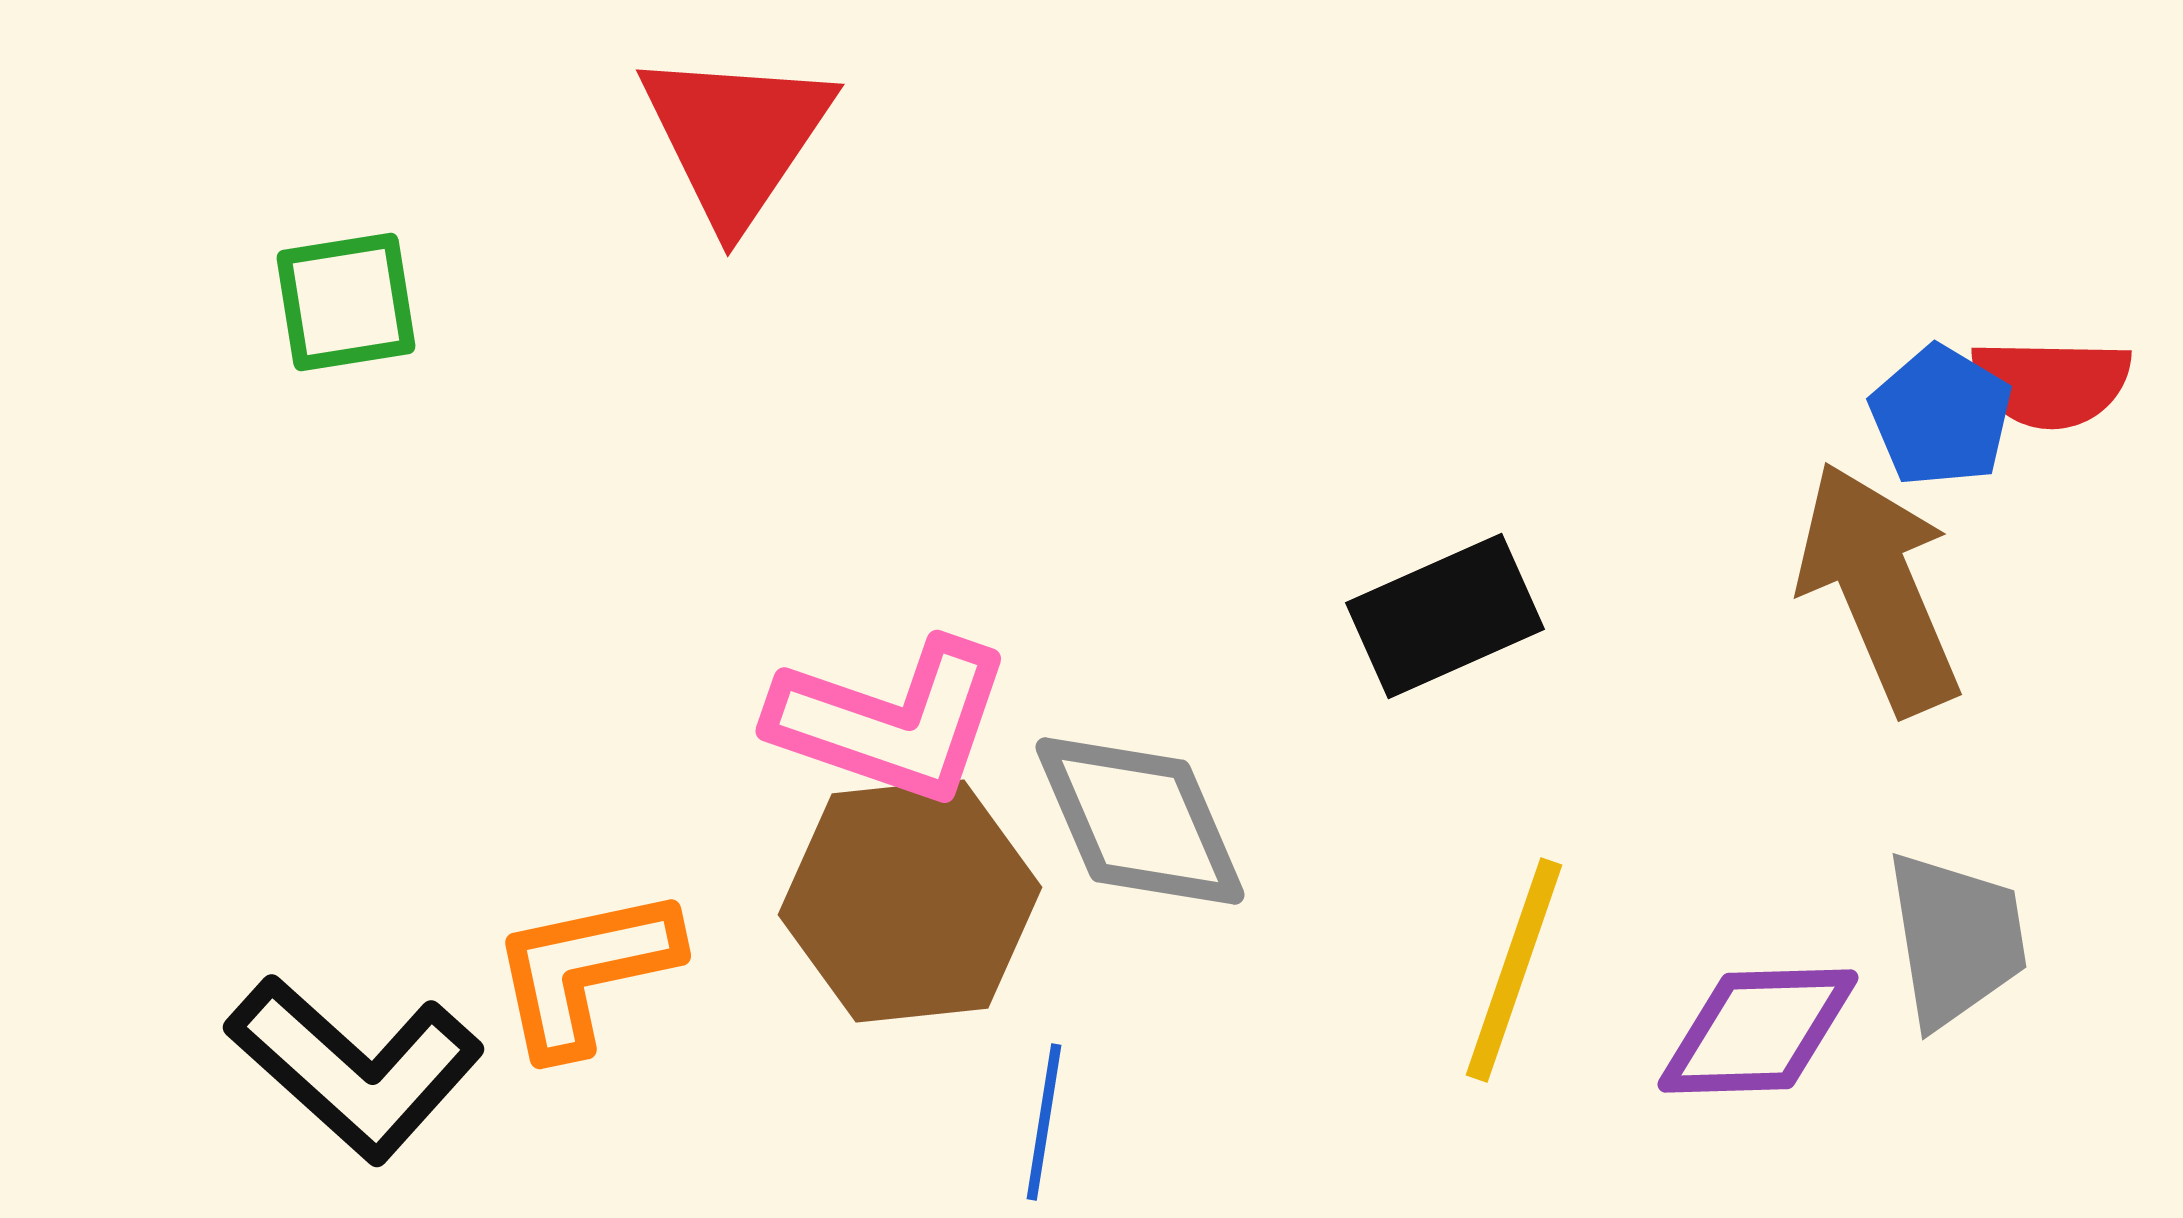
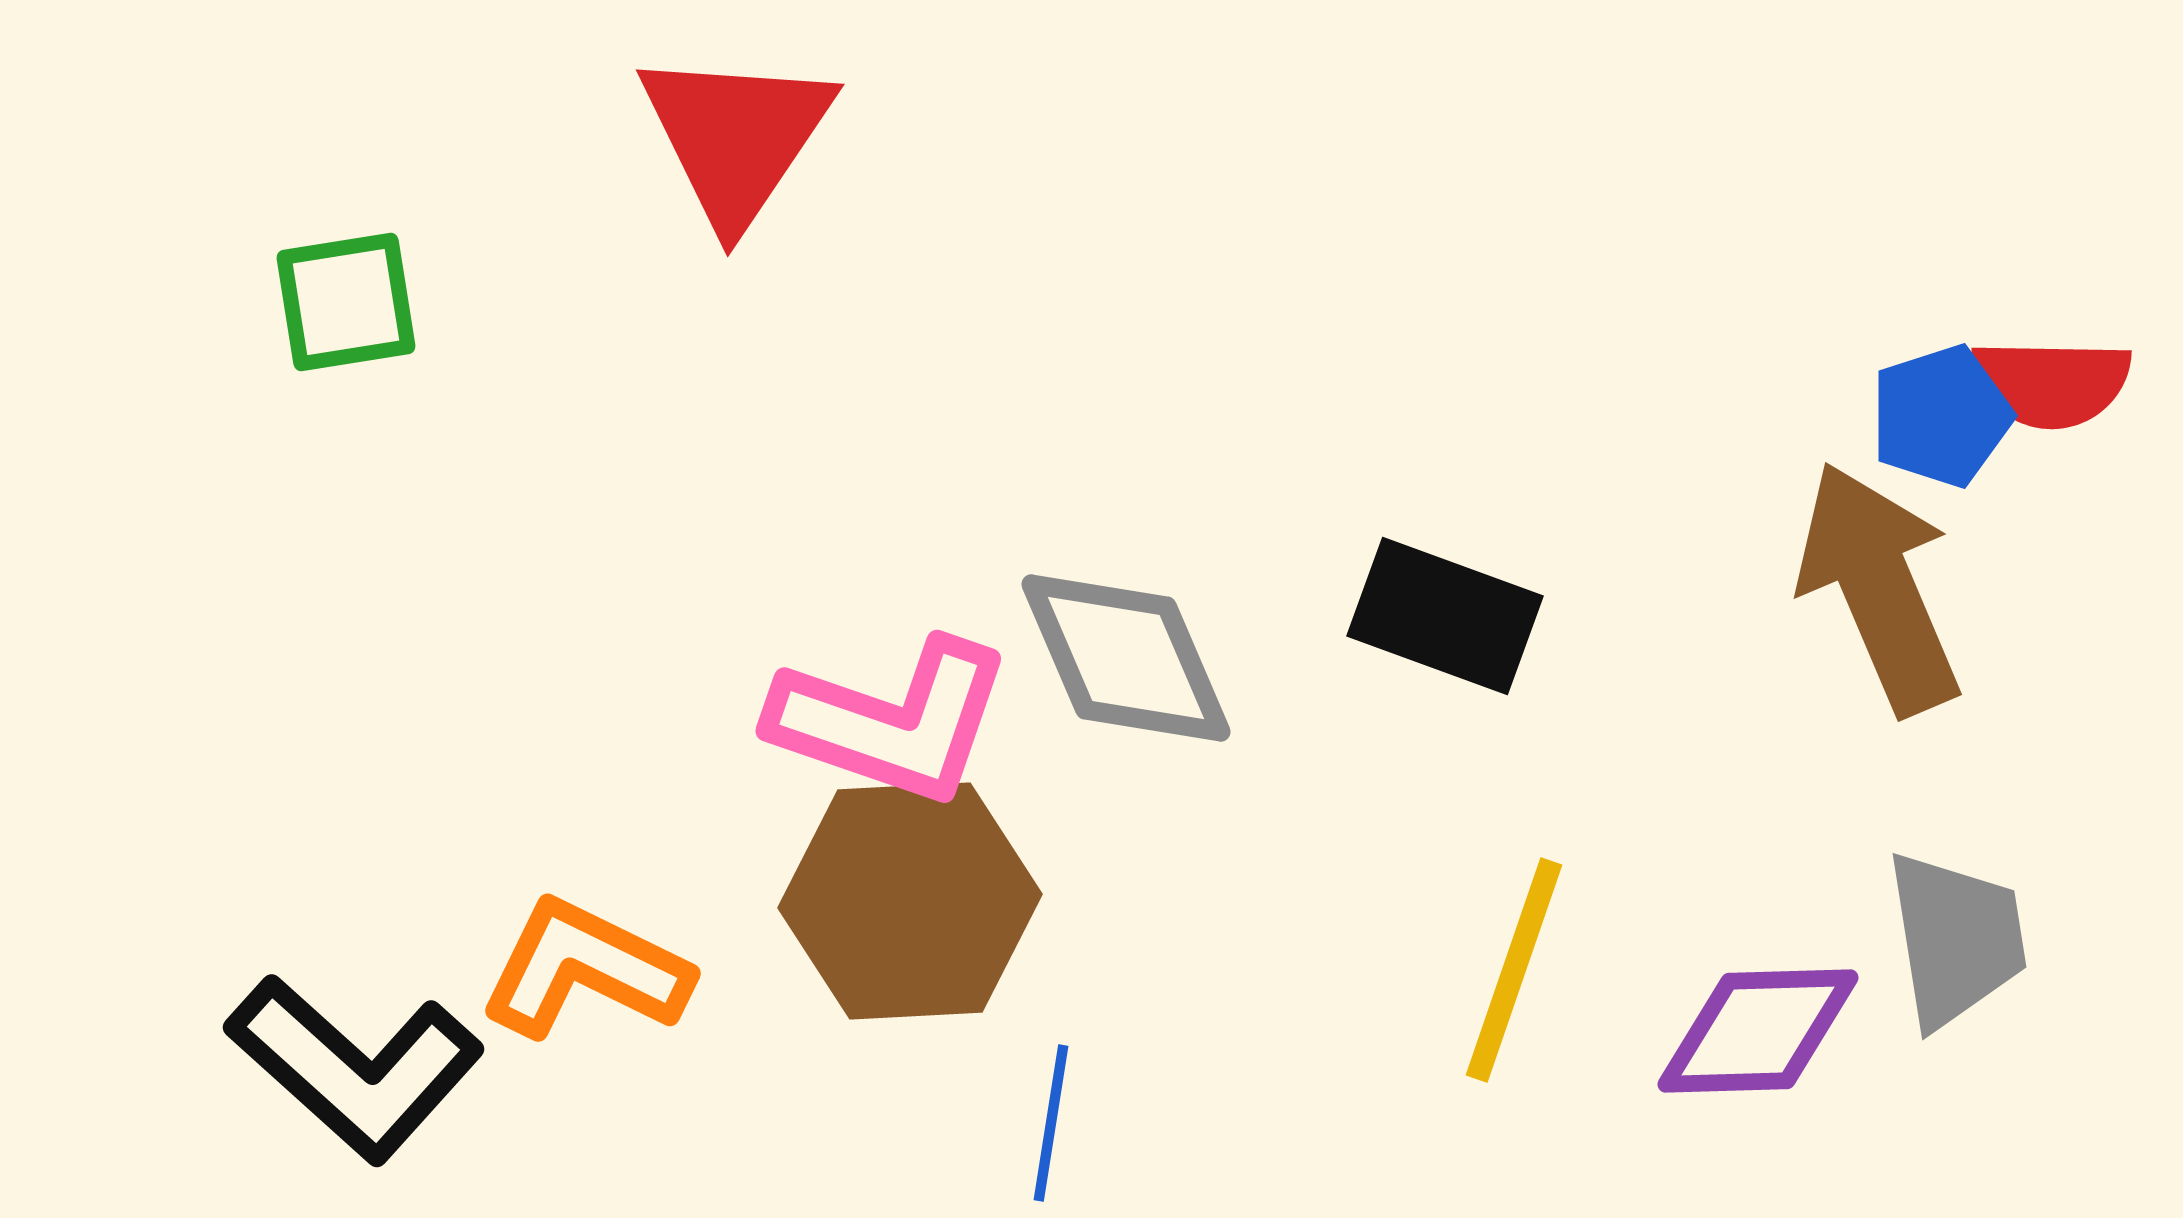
blue pentagon: rotated 23 degrees clockwise
black rectangle: rotated 44 degrees clockwise
gray diamond: moved 14 px left, 163 px up
brown hexagon: rotated 3 degrees clockwise
orange L-shape: moved 2 px up; rotated 38 degrees clockwise
blue line: moved 7 px right, 1 px down
